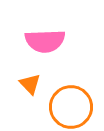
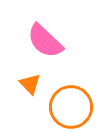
pink semicircle: rotated 45 degrees clockwise
